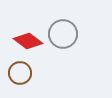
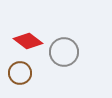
gray circle: moved 1 px right, 18 px down
